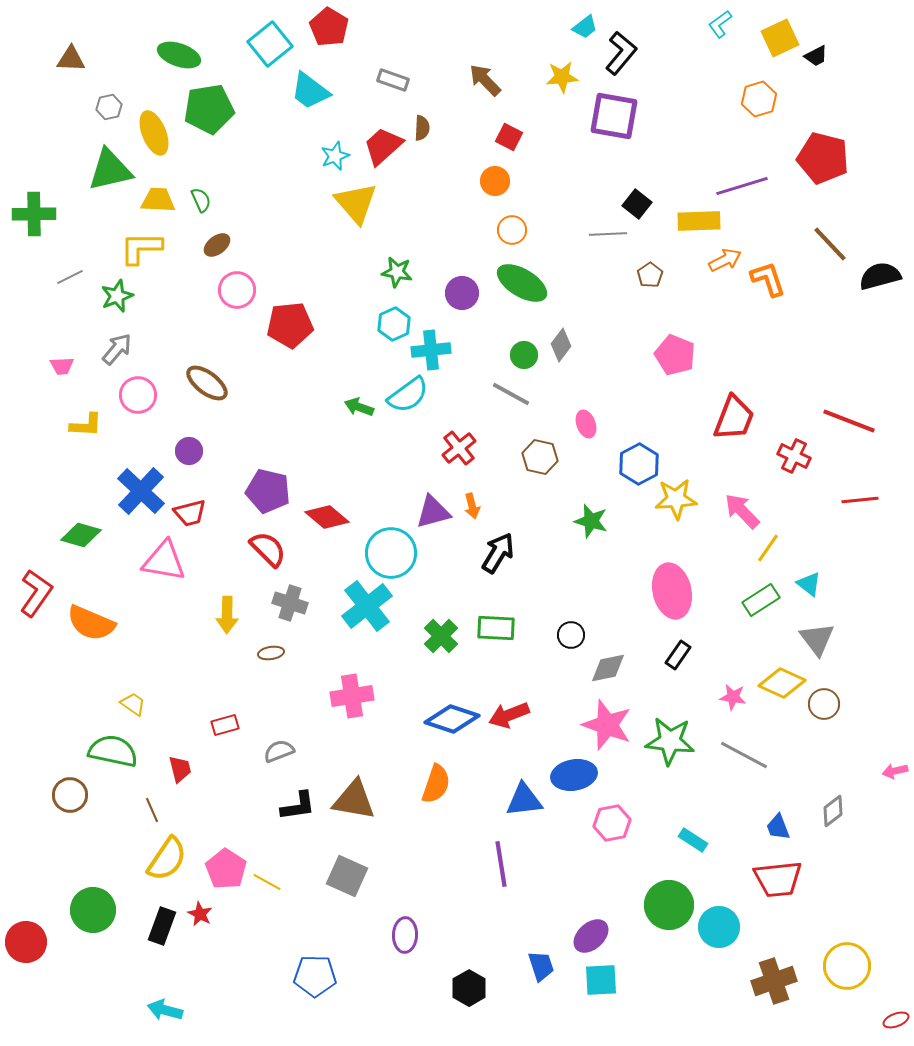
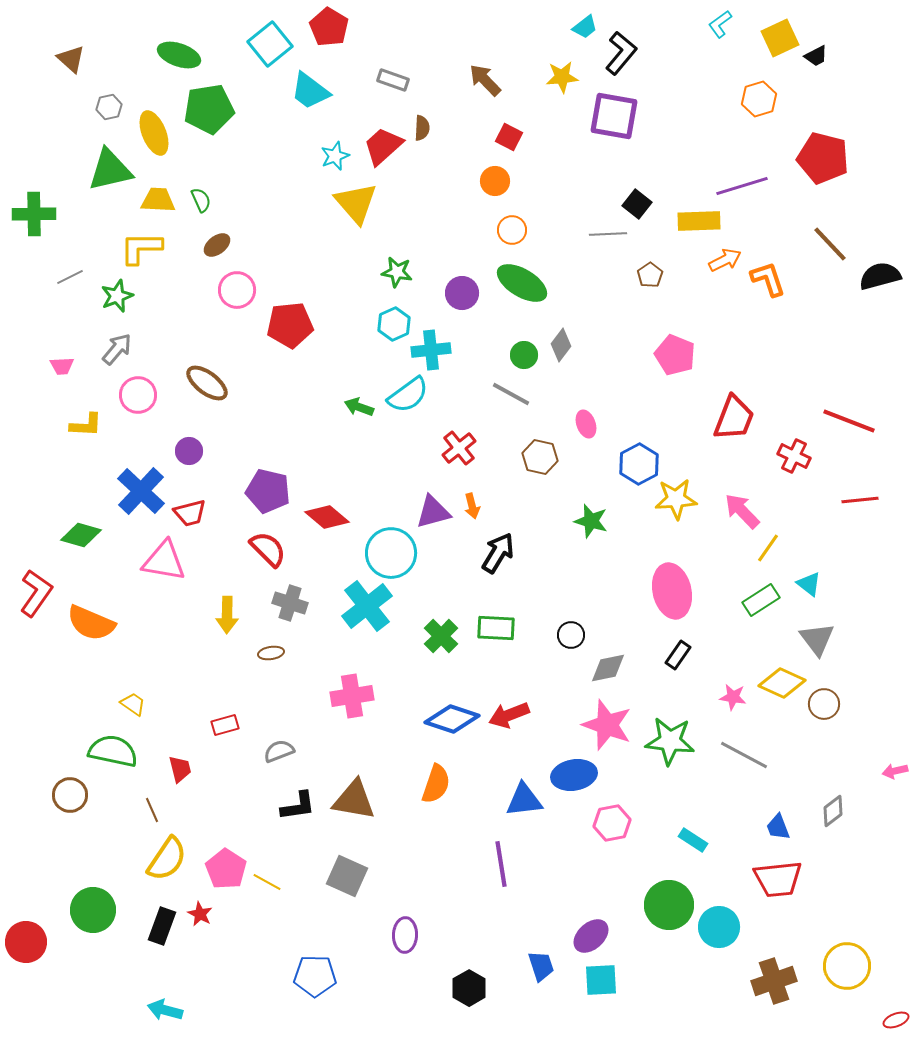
brown triangle at (71, 59): rotated 40 degrees clockwise
